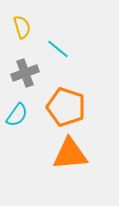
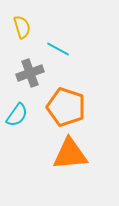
cyan line: rotated 10 degrees counterclockwise
gray cross: moved 5 px right
